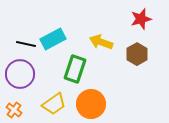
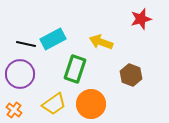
brown hexagon: moved 6 px left, 21 px down; rotated 10 degrees counterclockwise
